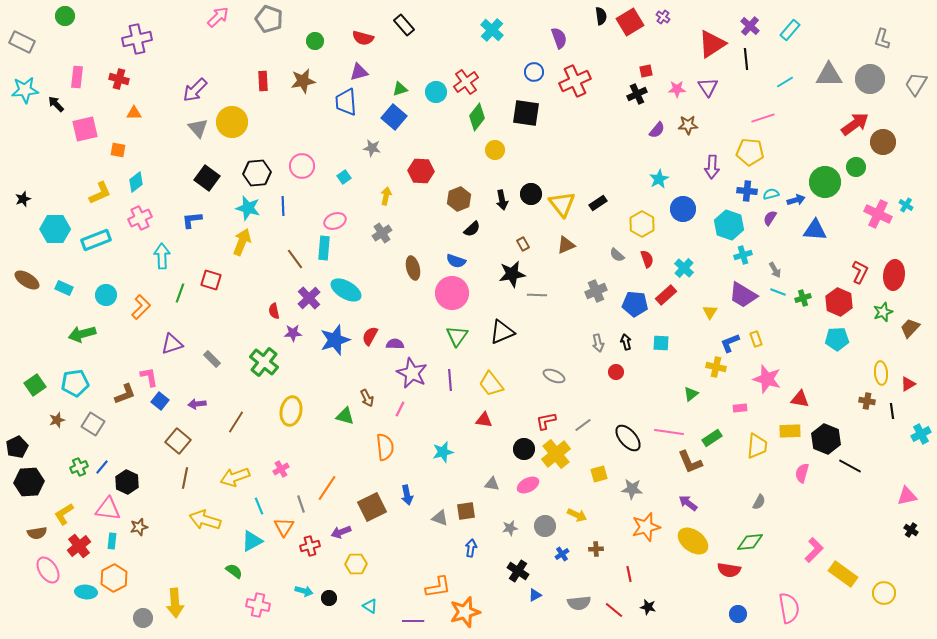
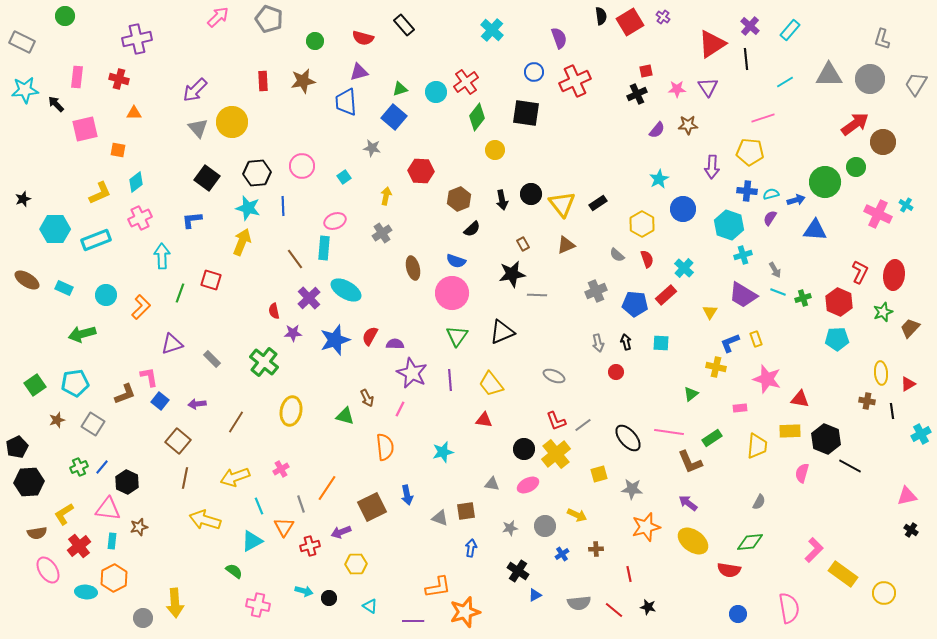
red L-shape at (546, 421): moved 10 px right; rotated 100 degrees counterclockwise
